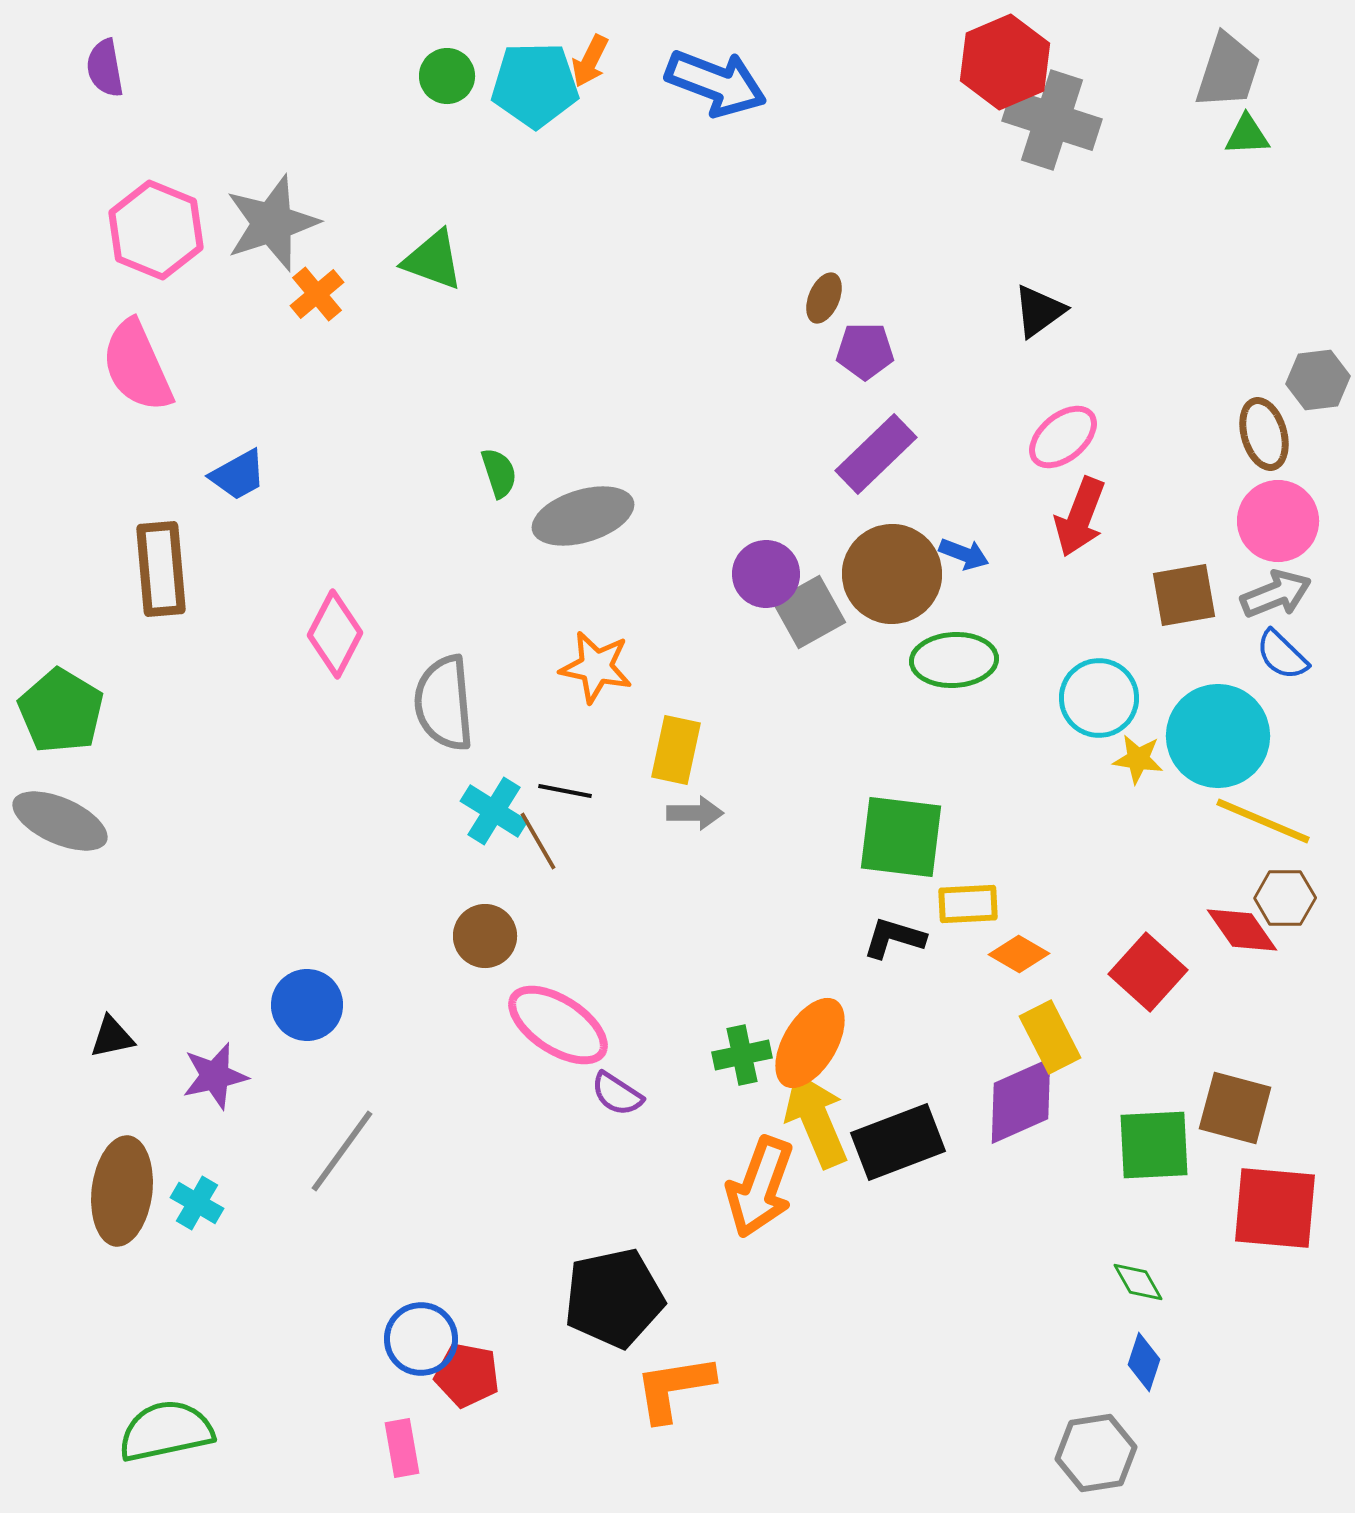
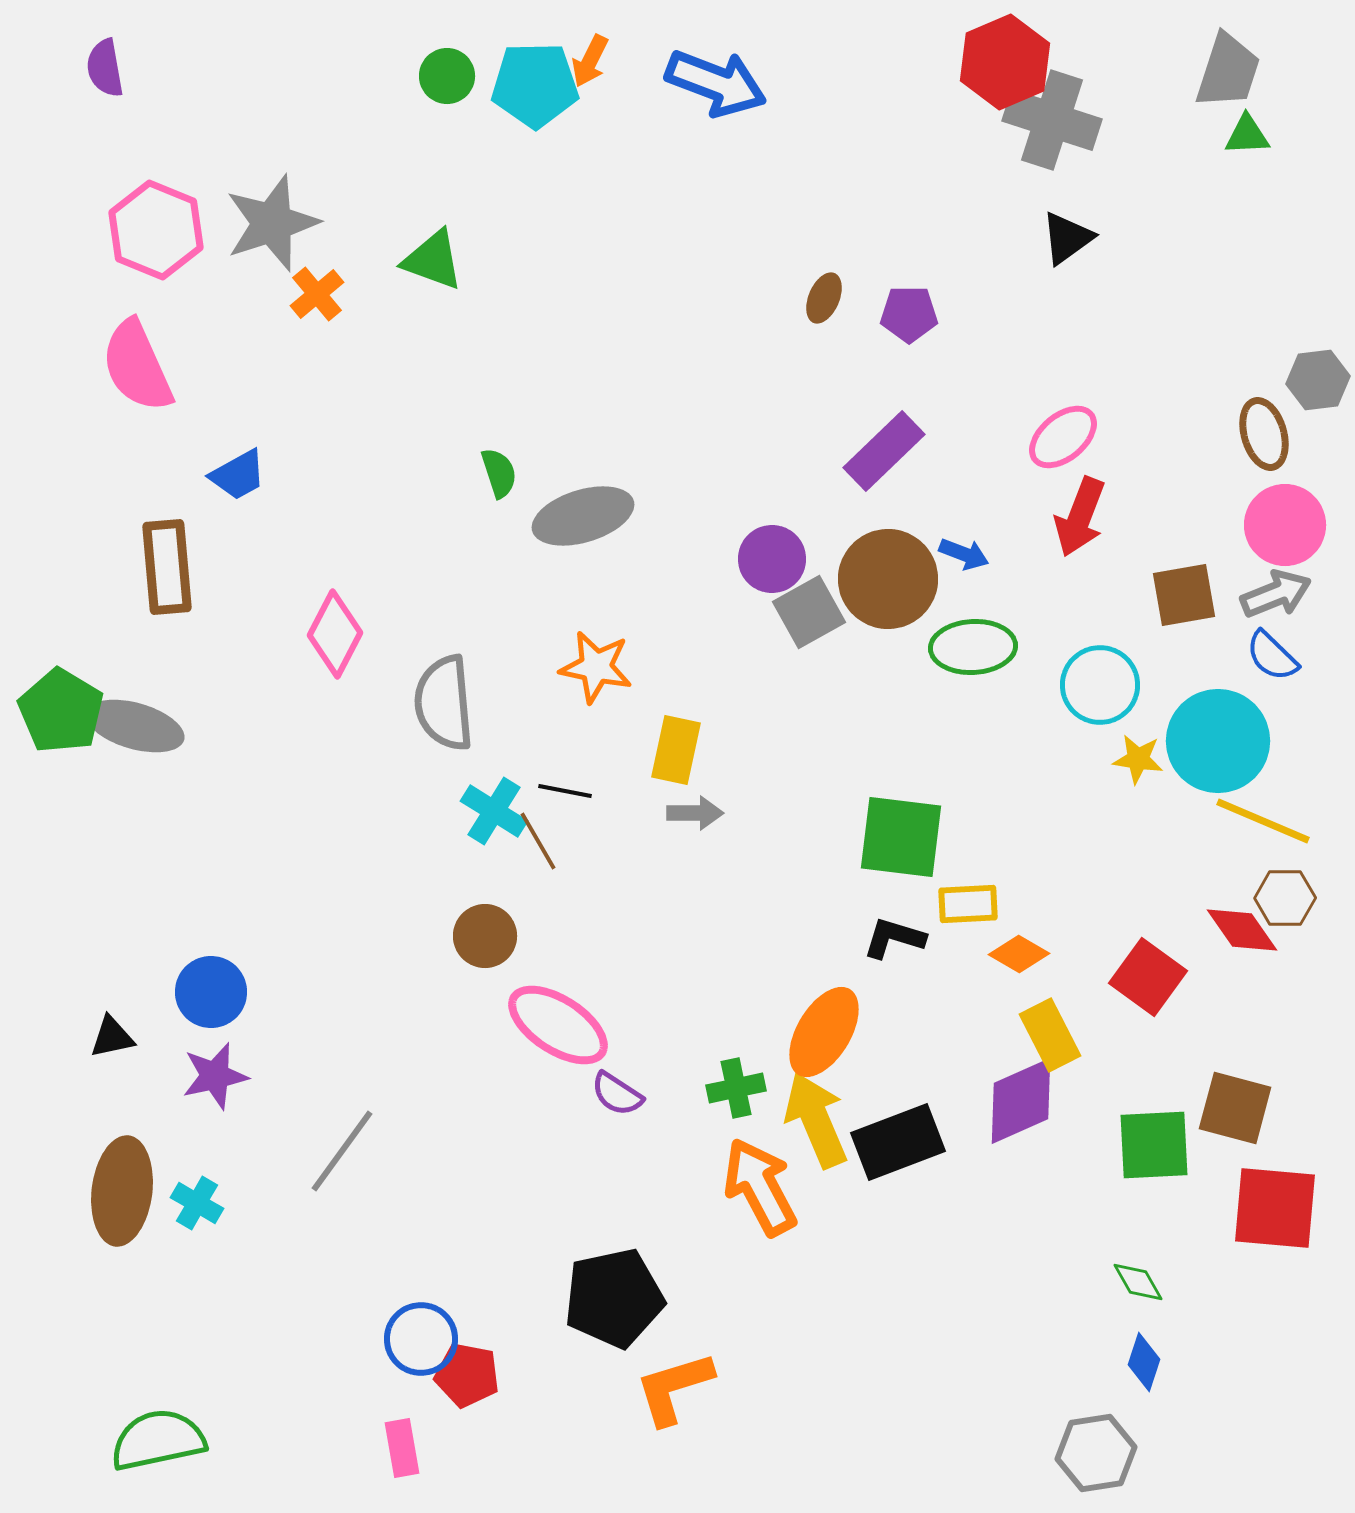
black triangle at (1039, 311): moved 28 px right, 73 px up
purple pentagon at (865, 351): moved 44 px right, 37 px up
purple rectangle at (876, 454): moved 8 px right, 3 px up
pink circle at (1278, 521): moved 7 px right, 4 px down
brown rectangle at (161, 569): moved 6 px right, 2 px up
purple circle at (766, 574): moved 6 px right, 15 px up
brown circle at (892, 574): moved 4 px left, 5 px down
blue semicircle at (1282, 655): moved 10 px left, 1 px down
green ellipse at (954, 660): moved 19 px right, 13 px up
cyan circle at (1099, 698): moved 1 px right, 13 px up
cyan circle at (1218, 736): moved 5 px down
gray ellipse at (60, 821): moved 75 px right, 95 px up; rotated 8 degrees counterclockwise
red square at (1148, 972): moved 5 px down; rotated 6 degrees counterclockwise
blue circle at (307, 1005): moved 96 px left, 13 px up
yellow rectangle at (1050, 1037): moved 2 px up
orange ellipse at (810, 1043): moved 14 px right, 11 px up
green cross at (742, 1055): moved 6 px left, 33 px down
orange arrow at (760, 1187): rotated 132 degrees clockwise
orange L-shape at (674, 1388): rotated 8 degrees counterclockwise
green semicircle at (166, 1431): moved 8 px left, 9 px down
